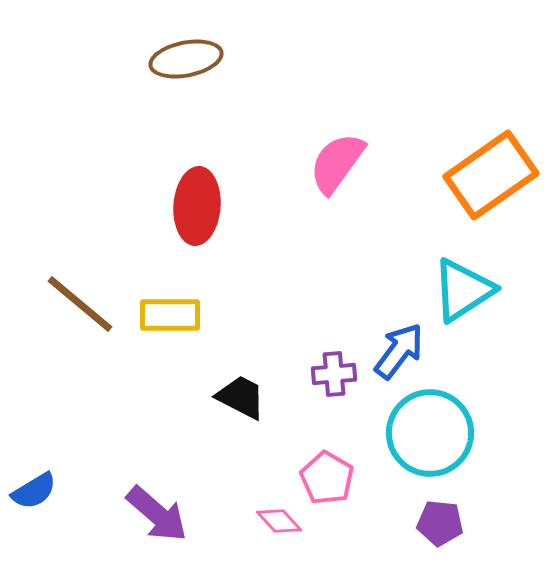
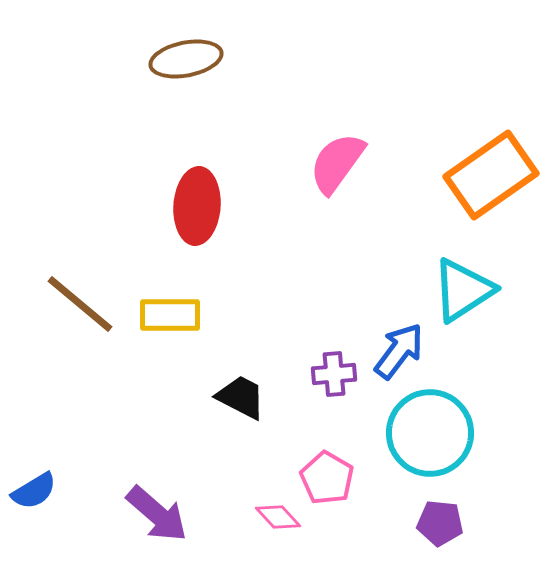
pink diamond: moved 1 px left, 4 px up
